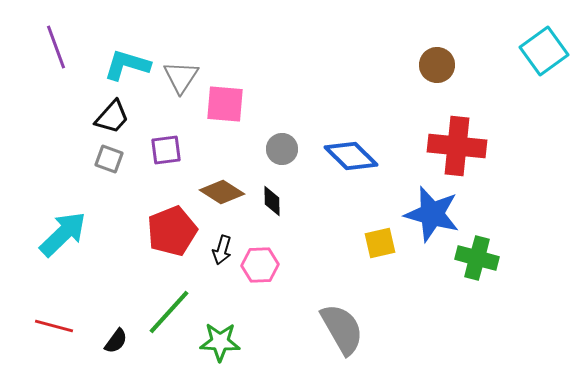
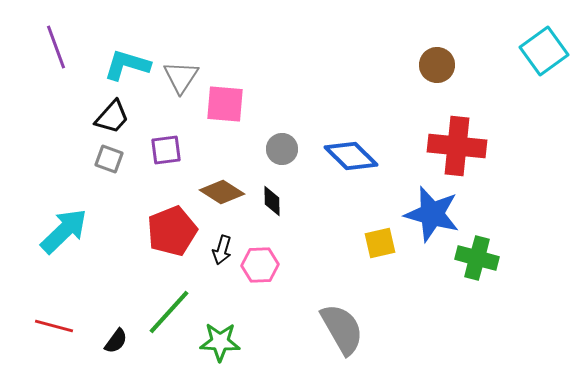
cyan arrow: moved 1 px right, 3 px up
